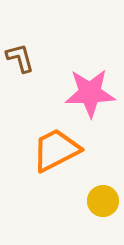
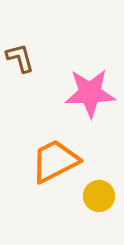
orange trapezoid: moved 1 px left, 11 px down
yellow circle: moved 4 px left, 5 px up
